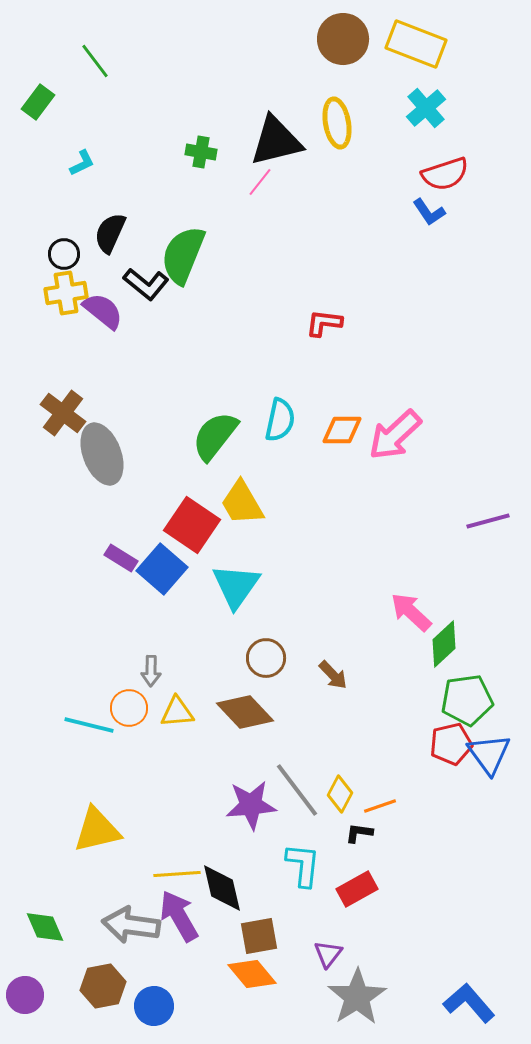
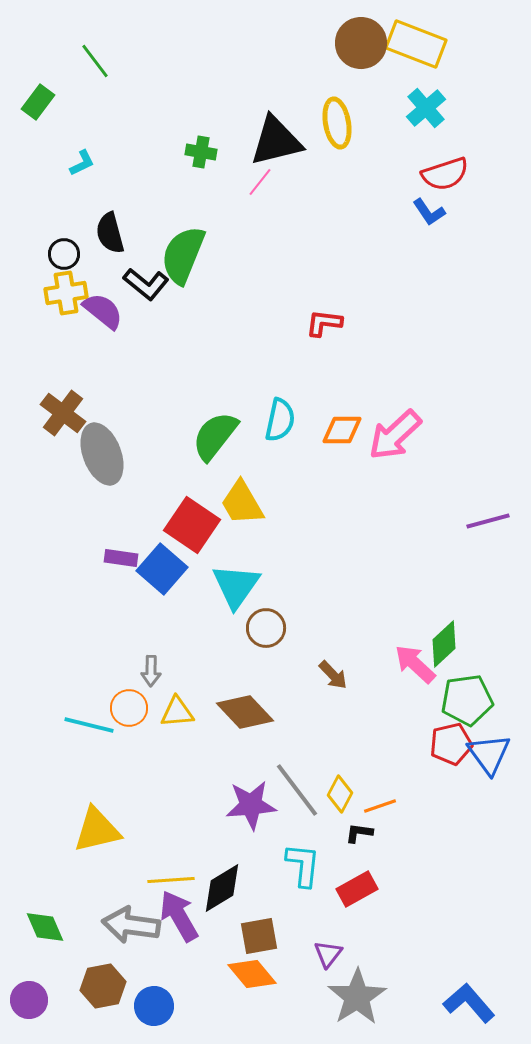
brown circle at (343, 39): moved 18 px right, 4 px down
black semicircle at (110, 233): rotated 39 degrees counterclockwise
purple rectangle at (121, 558): rotated 24 degrees counterclockwise
pink arrow at (411, 612): moved 4 px right, 52 px down
brown circle at (266, 658): moved 30 px up
yellow line at (177, 874): moved 6 px left, 6 px down
black diamond at (222, 888): rotated 72 degrees clockwise
purple circle at (25, 995): moved 4 px right, 5 px down
